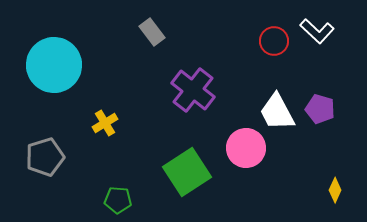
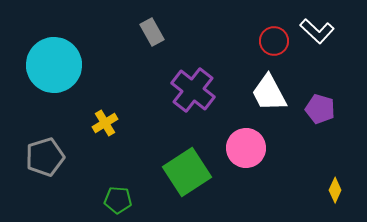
gray rectangle: rotated 8 degrees clockwise
white trapezoid: moved 8 px left, 19 px up
